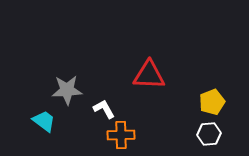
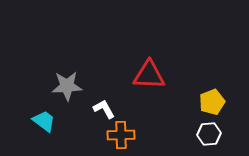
gray star: moved 4 px up
